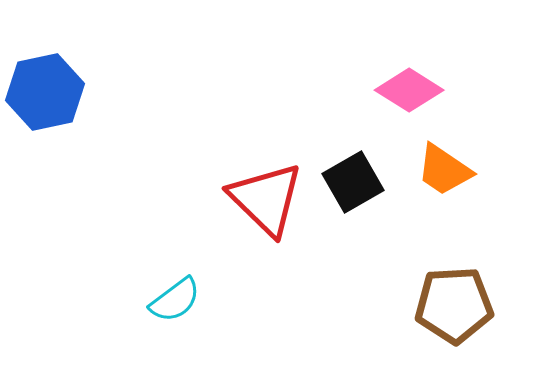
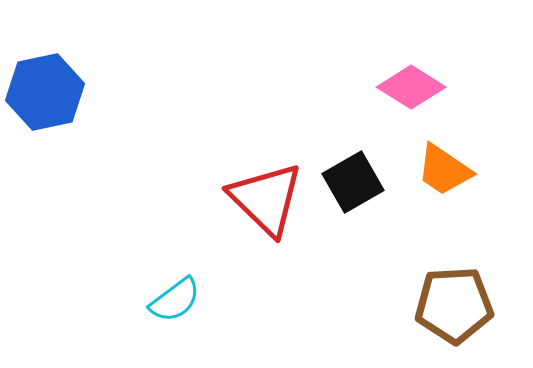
pink diamond: moved 2 px right, 3 px up
